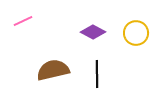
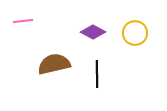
pink line: rotated 18 degrees clockwise
yellow circle: moved 1 px left
brown semicircle: moved 1 px right, 6 px up
